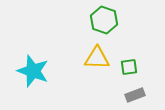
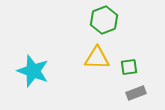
green hexagon: rotated 20 degrees clockwise
gray rectangle: moved 1 px right, 2 px up
